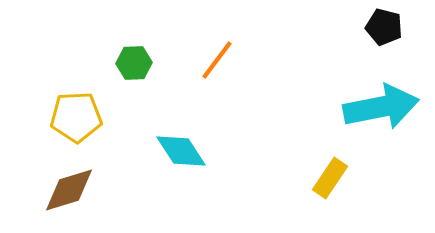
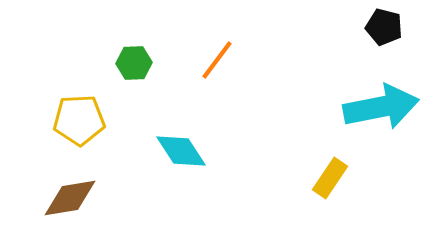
yellow pentagon: moved 3 px right, 3 px down
brown diamond: moved 1 px right, 8 px down; rotated 8 degrees clockwise
